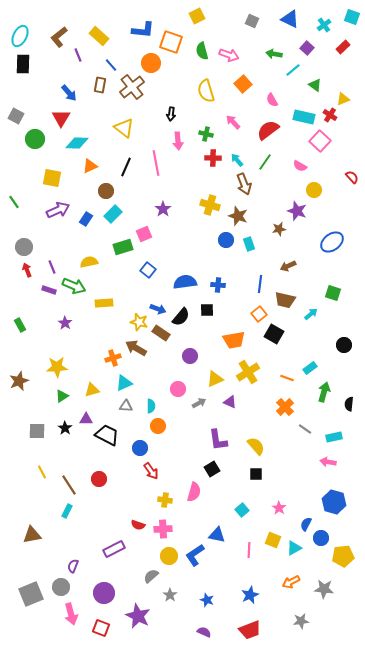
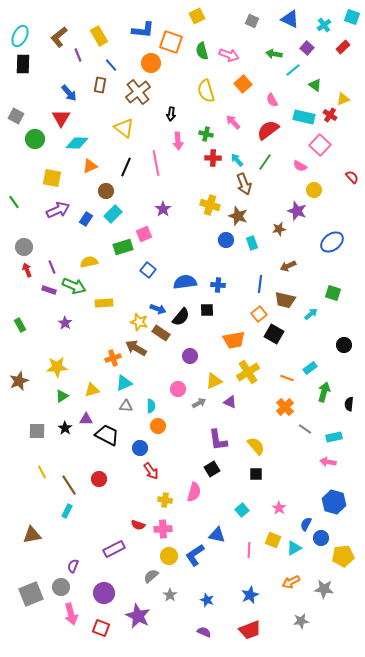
yellow rectangle at (99, 36): rotated 18 degrees clockwise
brown cross at (132, 87): moved 6 px right, 5 px down
pink square at (320, 141): moved 4 px down
cyan rectangle at (249, 244): moved 3 px right, 1 px up
yellow triangle at (215, 379): moved 1 px left, 2 px down
